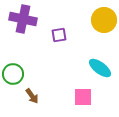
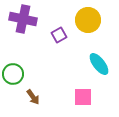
yellow circle: moved 16 px left
purple square: rotated 21 degrees counterclockwise
cyan ellipse: moved 1 px left, 4 px up; rotated 15 degrees clockwise
brown arrow: moved 1 px right, 1 px down
